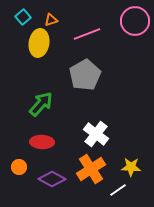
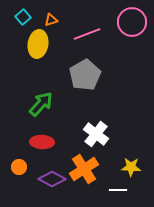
pink circle: moved 3 px left, 1 px down
yellow ellipse: moved 1 px left, 1 px down
orange cross: moved 7 px left
white line: rotated 36 degrees clockwise
